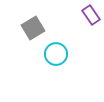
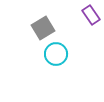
gray square: moved 10 px right
